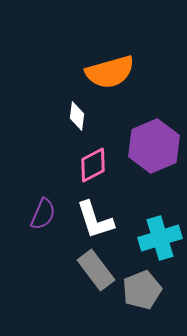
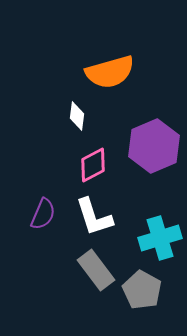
white L-shape: moved 1 px left, 3 px up
gray pentagon: rotated 21 degrees counterclockwise
